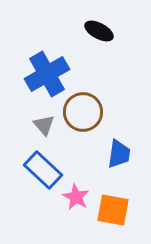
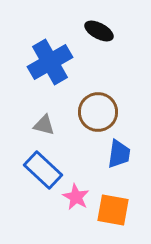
blue cross: moved 3 px right, 12 px up
brown circle: moved 15 px right
gray triangle: rotated 35 degrees counterclockwise
